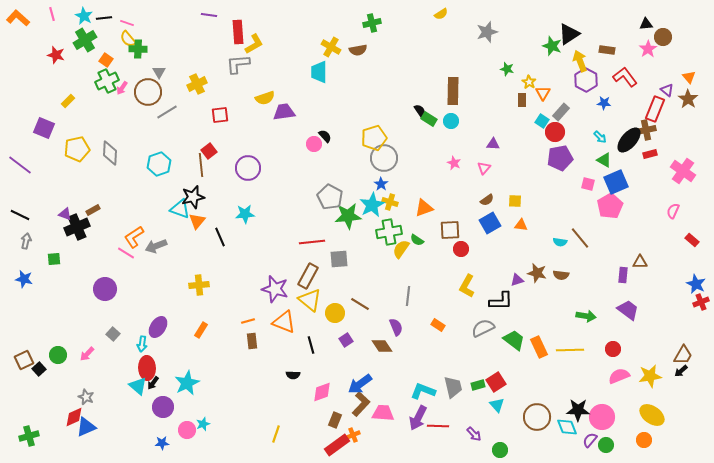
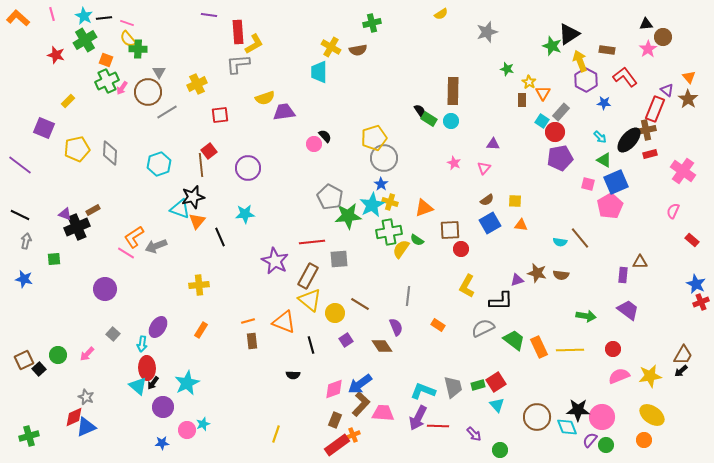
orange square at (106, 60): rotated 16 degrees counterclockwise
purple star at (275, 289): moved 28 px up; rotated 12 degrees clockwise
pink diamond at (322, 392): moved 12 px right, 3 px up
